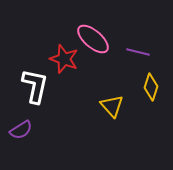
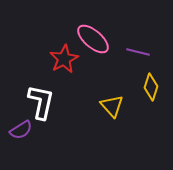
red star: rotated 24 degrees clockwise
white L-shape: moved 6 px right, 16 px down
